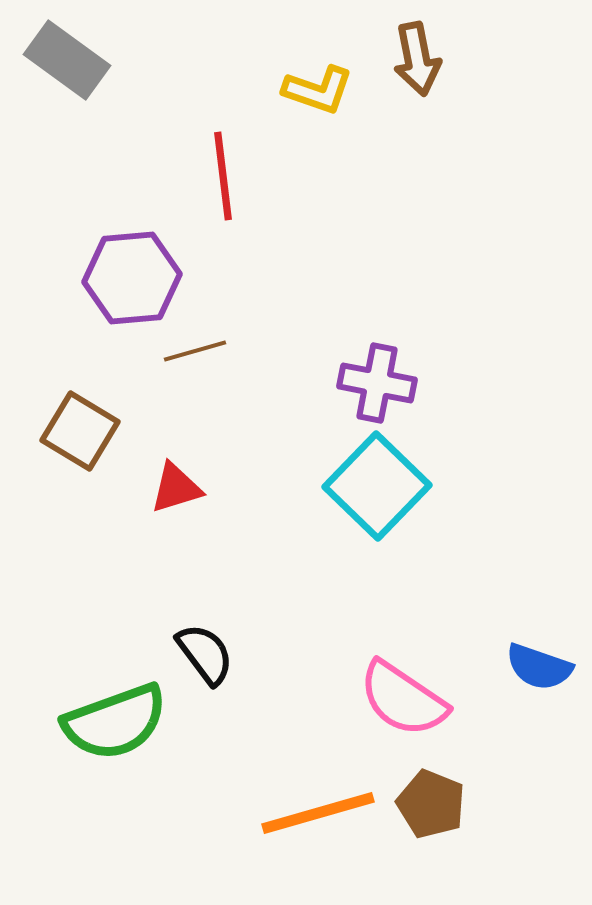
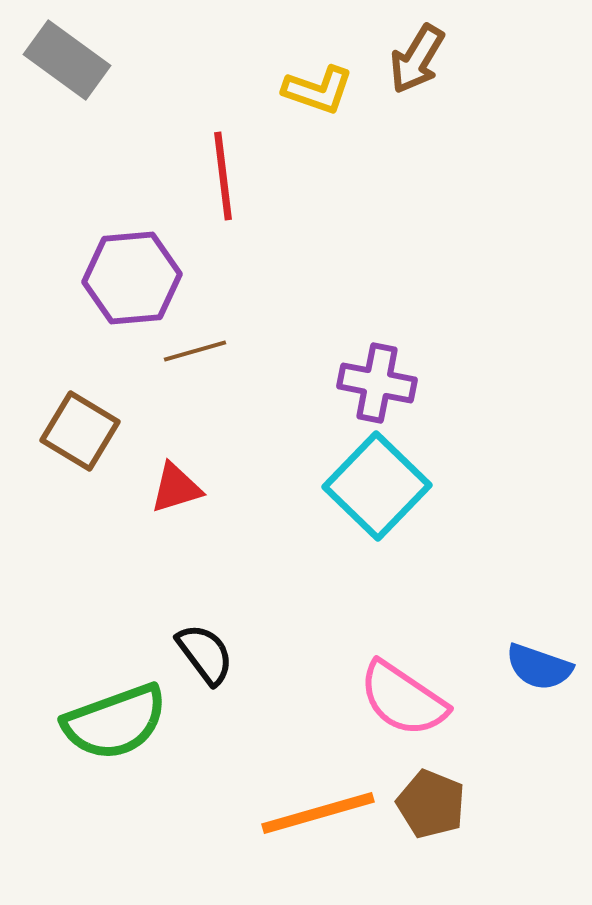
brown arrow: rotated 42 degrees clockwise
